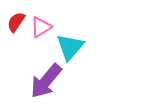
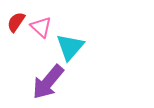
pink triangle: rotated 45 degrees counterclockwise
purple arrow: moved 2 px right, 1 px down
